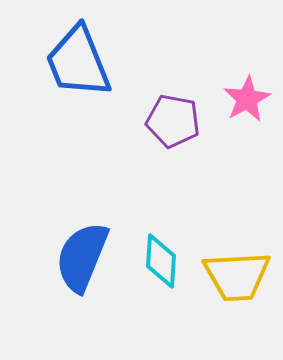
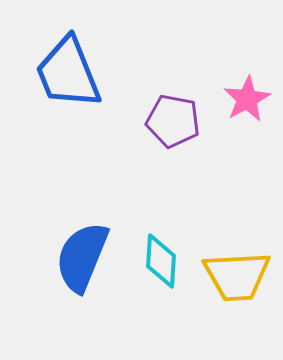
blue trapezoid: moved 10 px left, 11 px down
